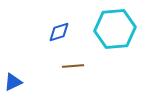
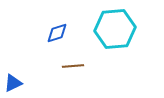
blue diamond: moved 2 px left, 1 px down
blue triangle: moved 1 px down
